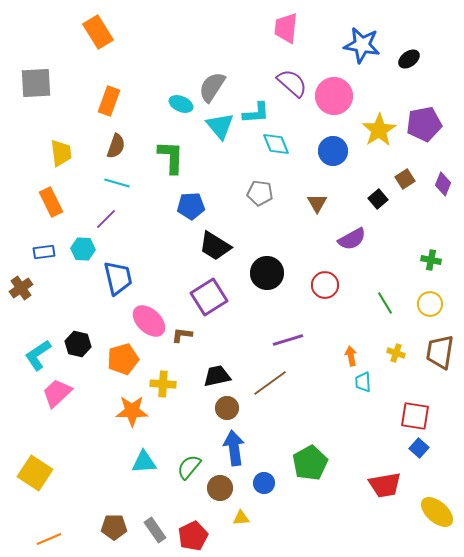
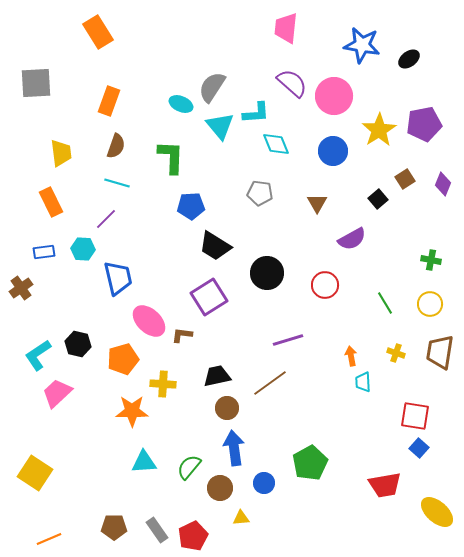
gray rectangle at (155, 530): moved 2 px right
